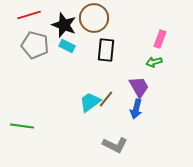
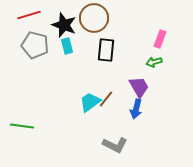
cyan rectangle: rotated 49 degrees clockwise
